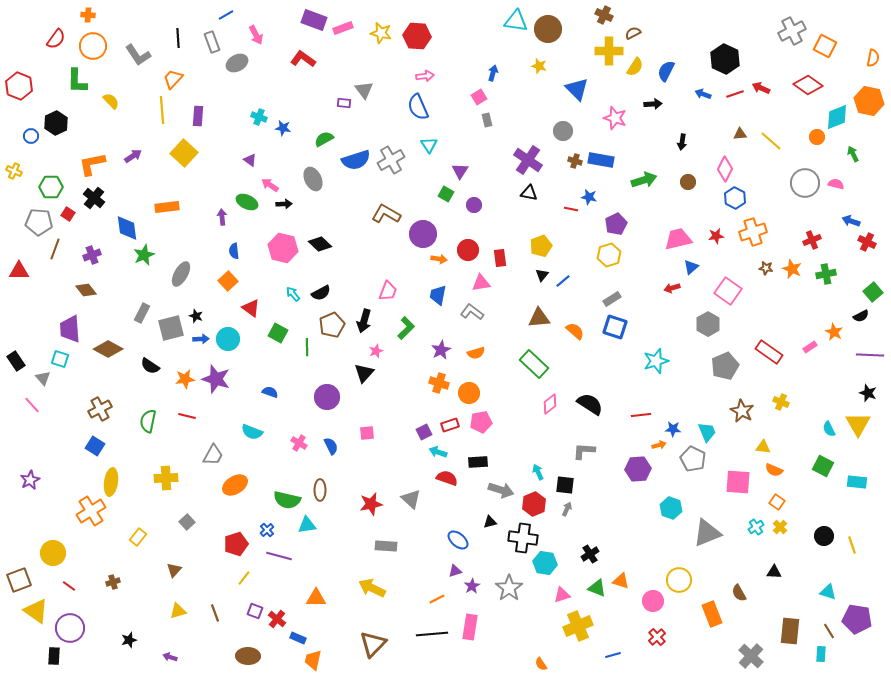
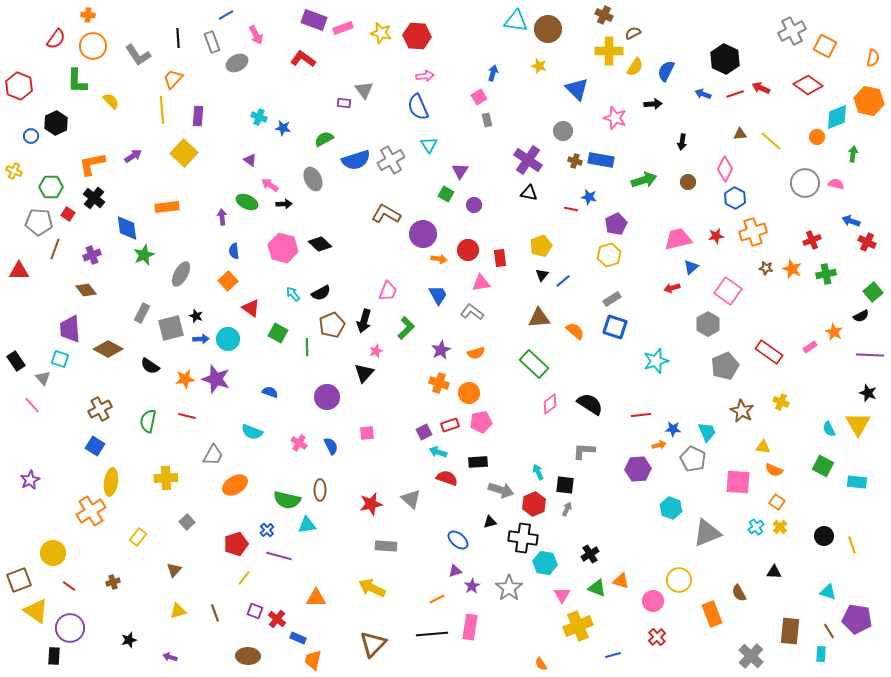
green arrow at (853, 154): rotated 35 degrees clockwise
blue trapezoid at (438, 295): rotated 140 degrees clockwise
pink triangle at (562, 595): rotated 42 degrees counterclockwise
